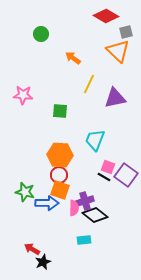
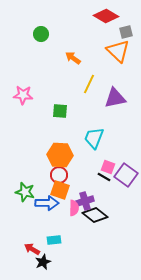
cyan trapezoid: moved 1 px left, 2 px up
cyan rectangle: moved 30 px left
